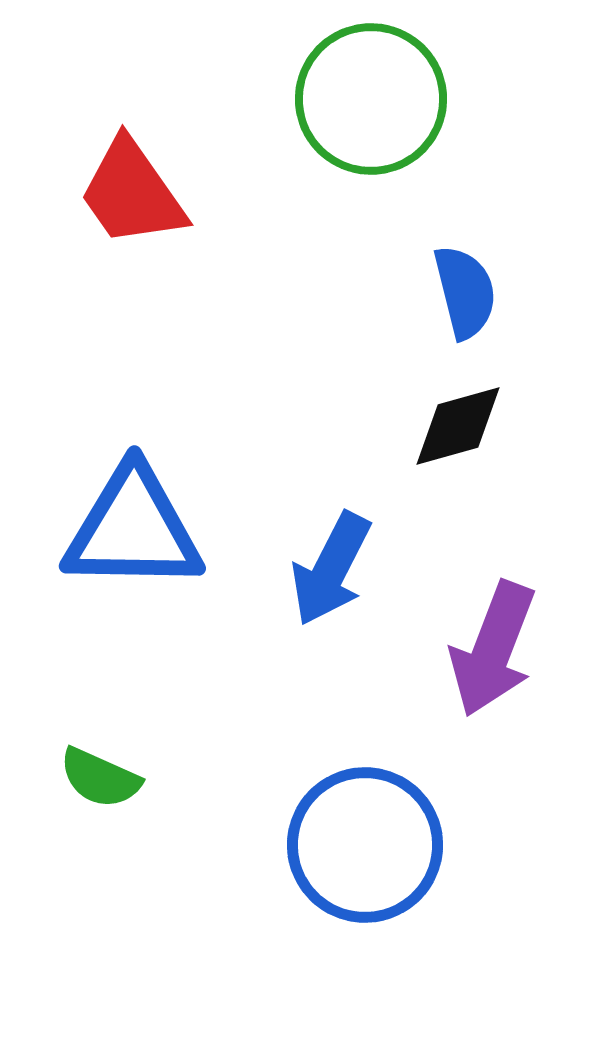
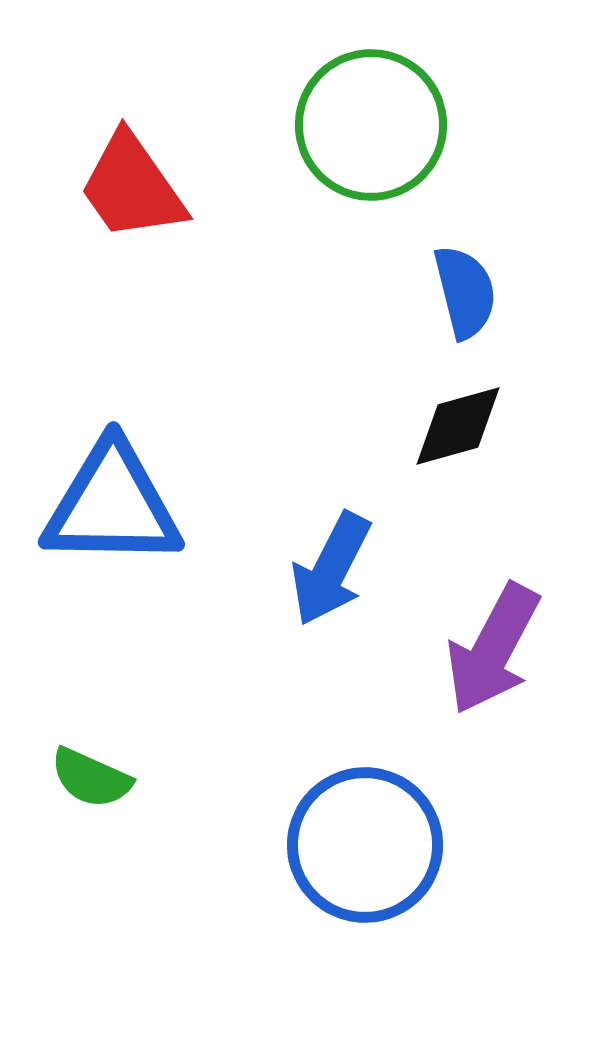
green circle: moved 26 px down
red trapezoid: moved 6 px up
blue triangle: moved 21 px left, 24 px up
purple arrow: rotated 7 degrees clockwise
green semicircle: moved 9 px left
